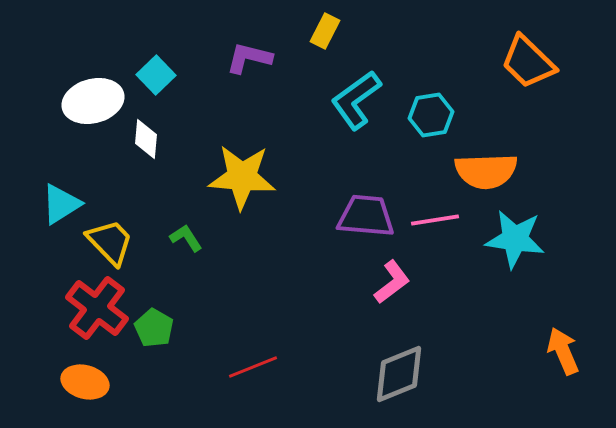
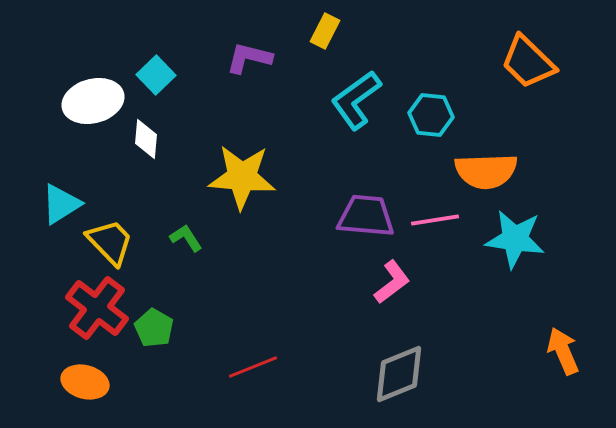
cyan hexagon: rotated 15 degrees clockwise
